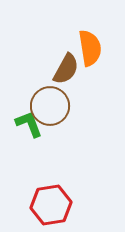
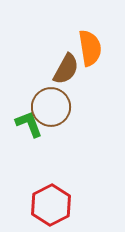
brown circle: moved 1 px right, 1 px down
red hexagon: rotated 18 degrees counterclockwise
